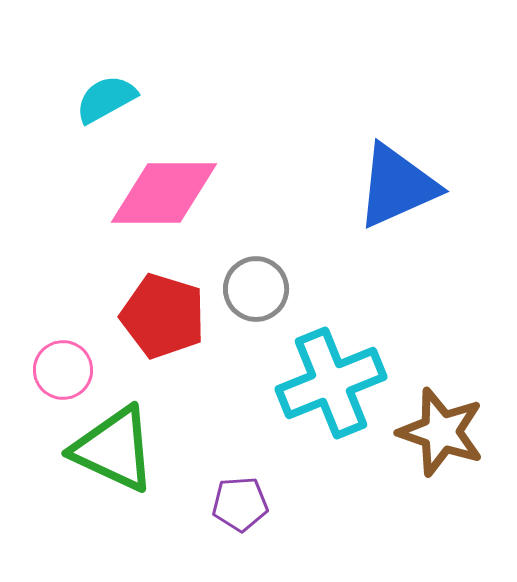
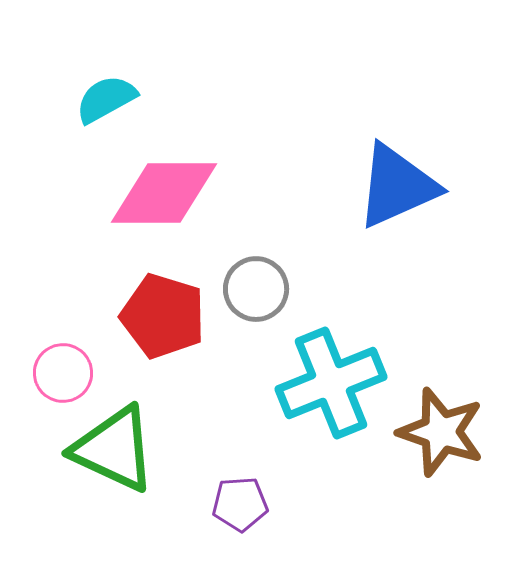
pink circle: moved 3 px down
